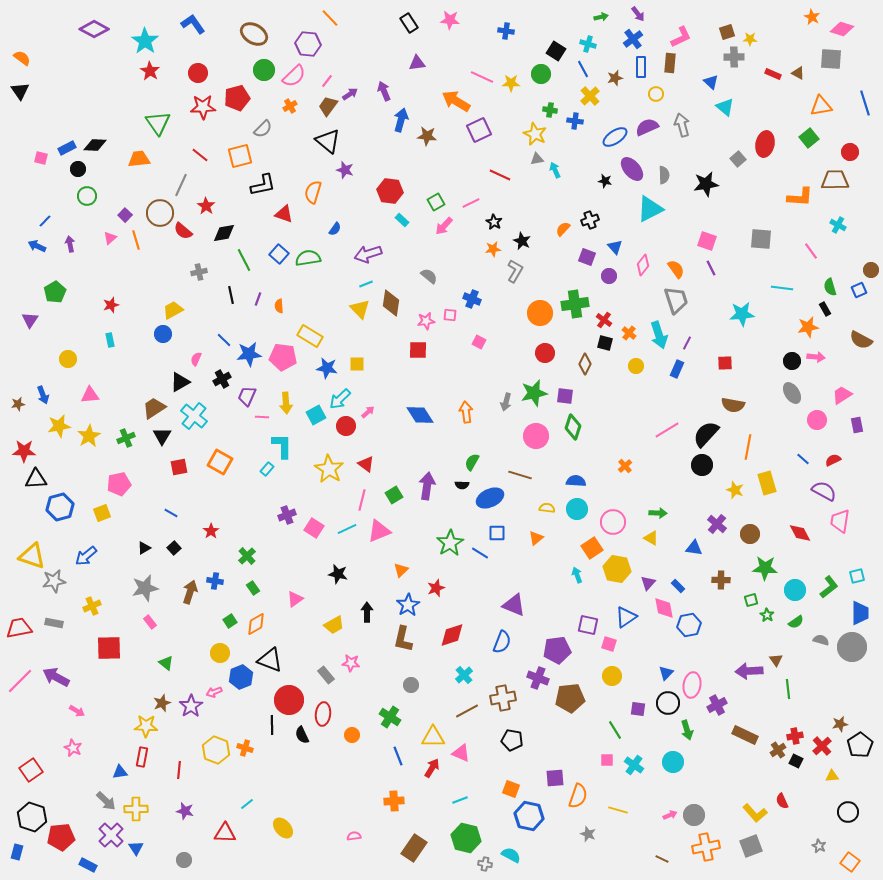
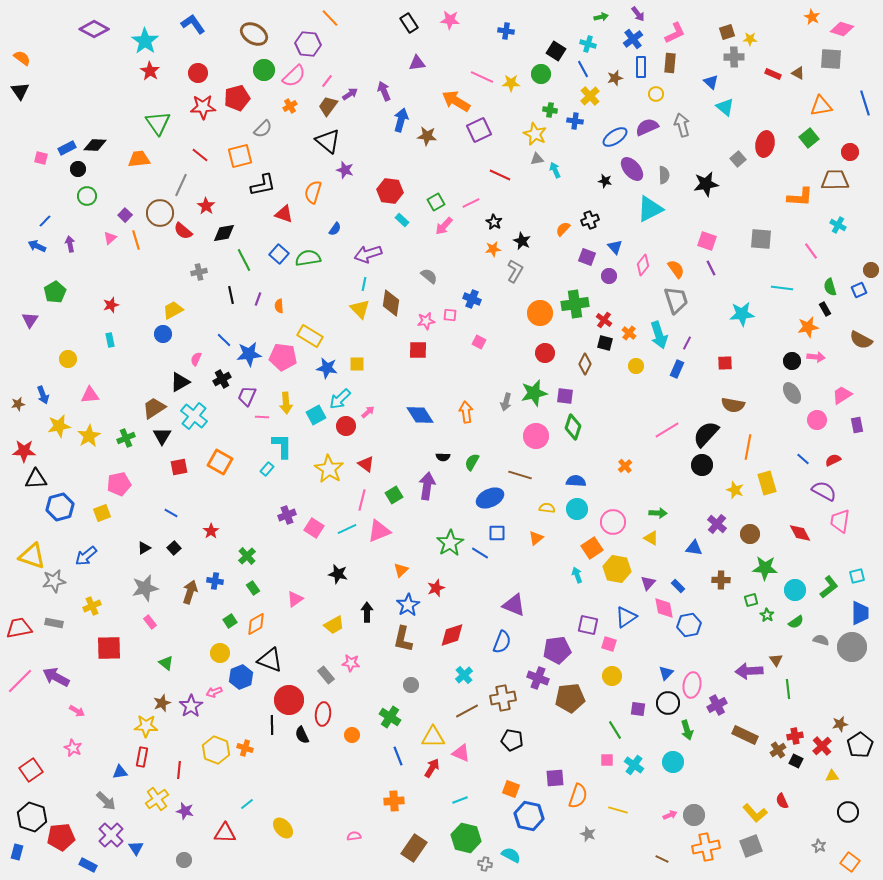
pink L-shape at (681, 37): moved 6 px left, 4 px up
cyan line at (366, 284): moved 2 px left; rotated 56 degrees counterclockwise
black semicircle at (462, 485): moved 19 px left, 28 px up
yellow cross at (136, 809): moved 21 px right, 10 px up; rotated 35 degrees counterclockwise
